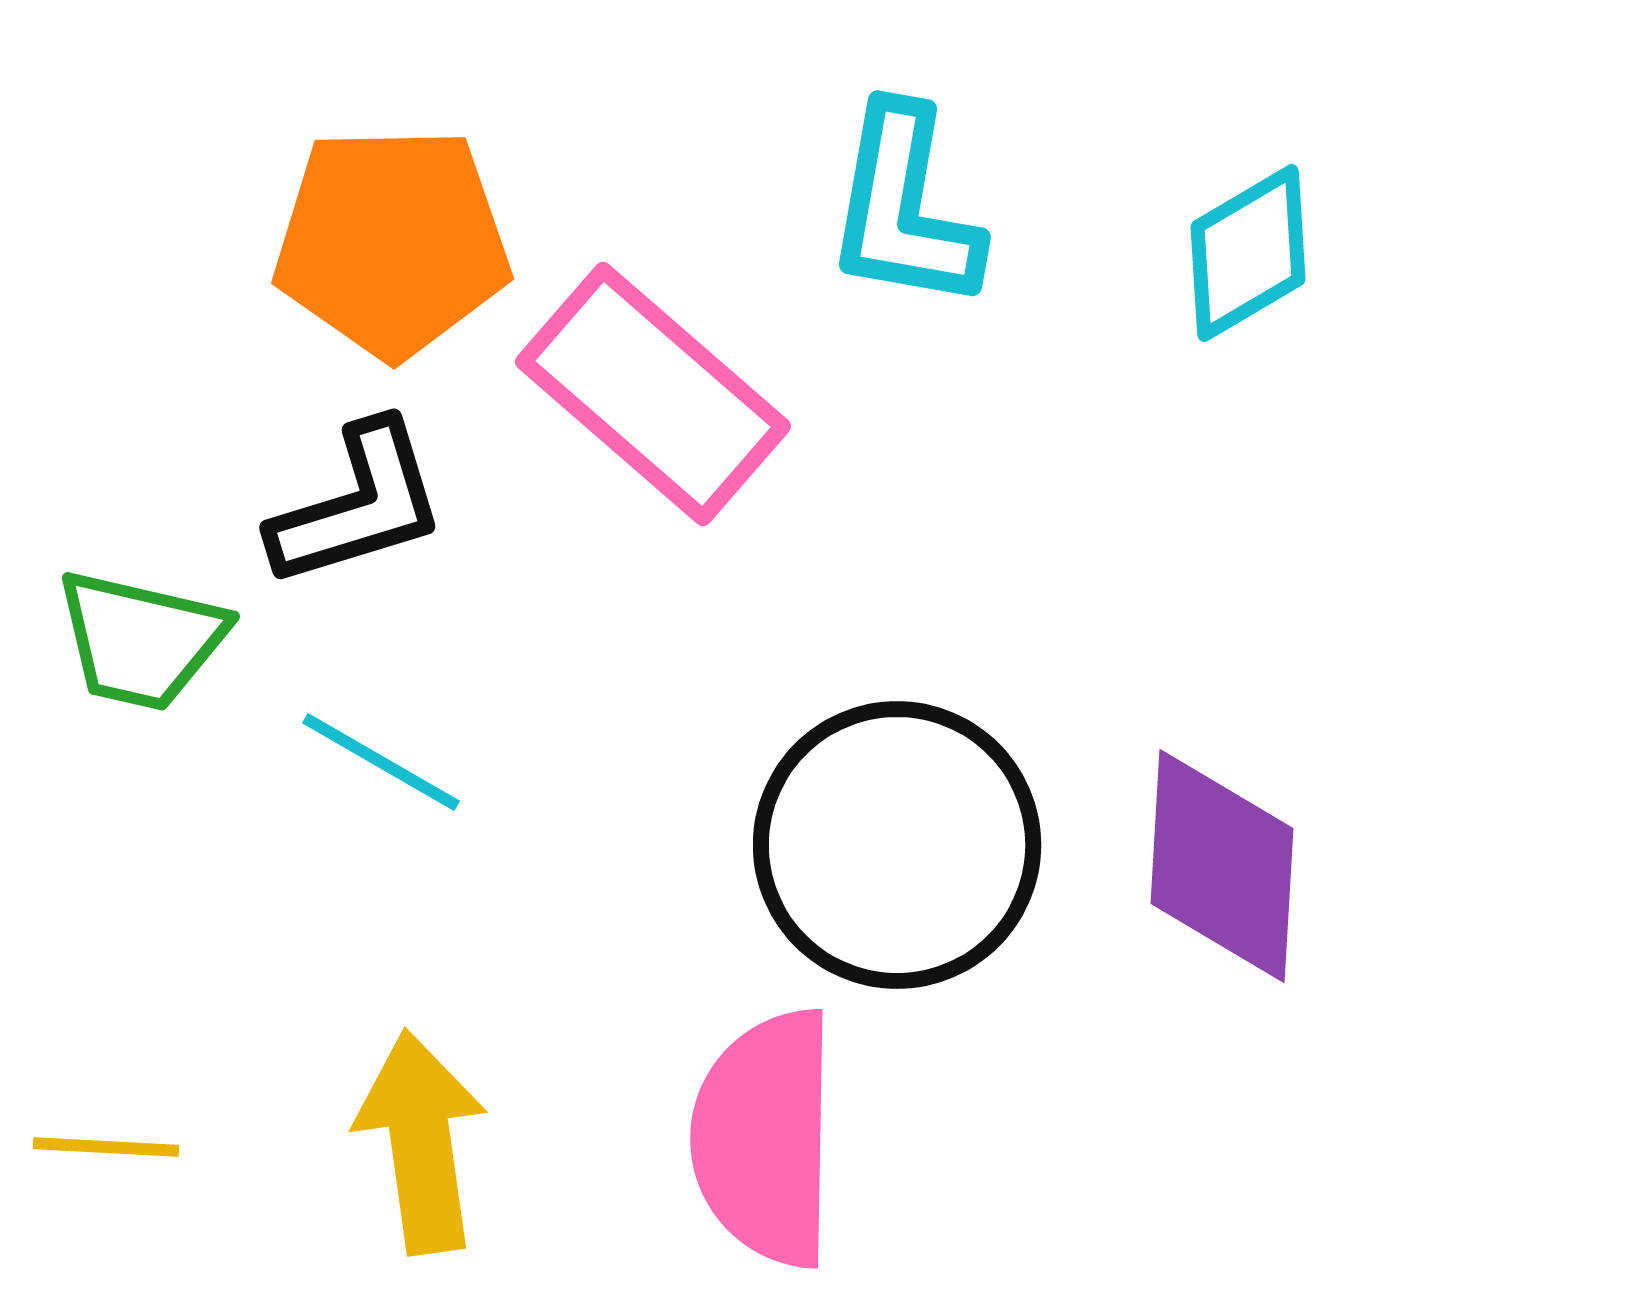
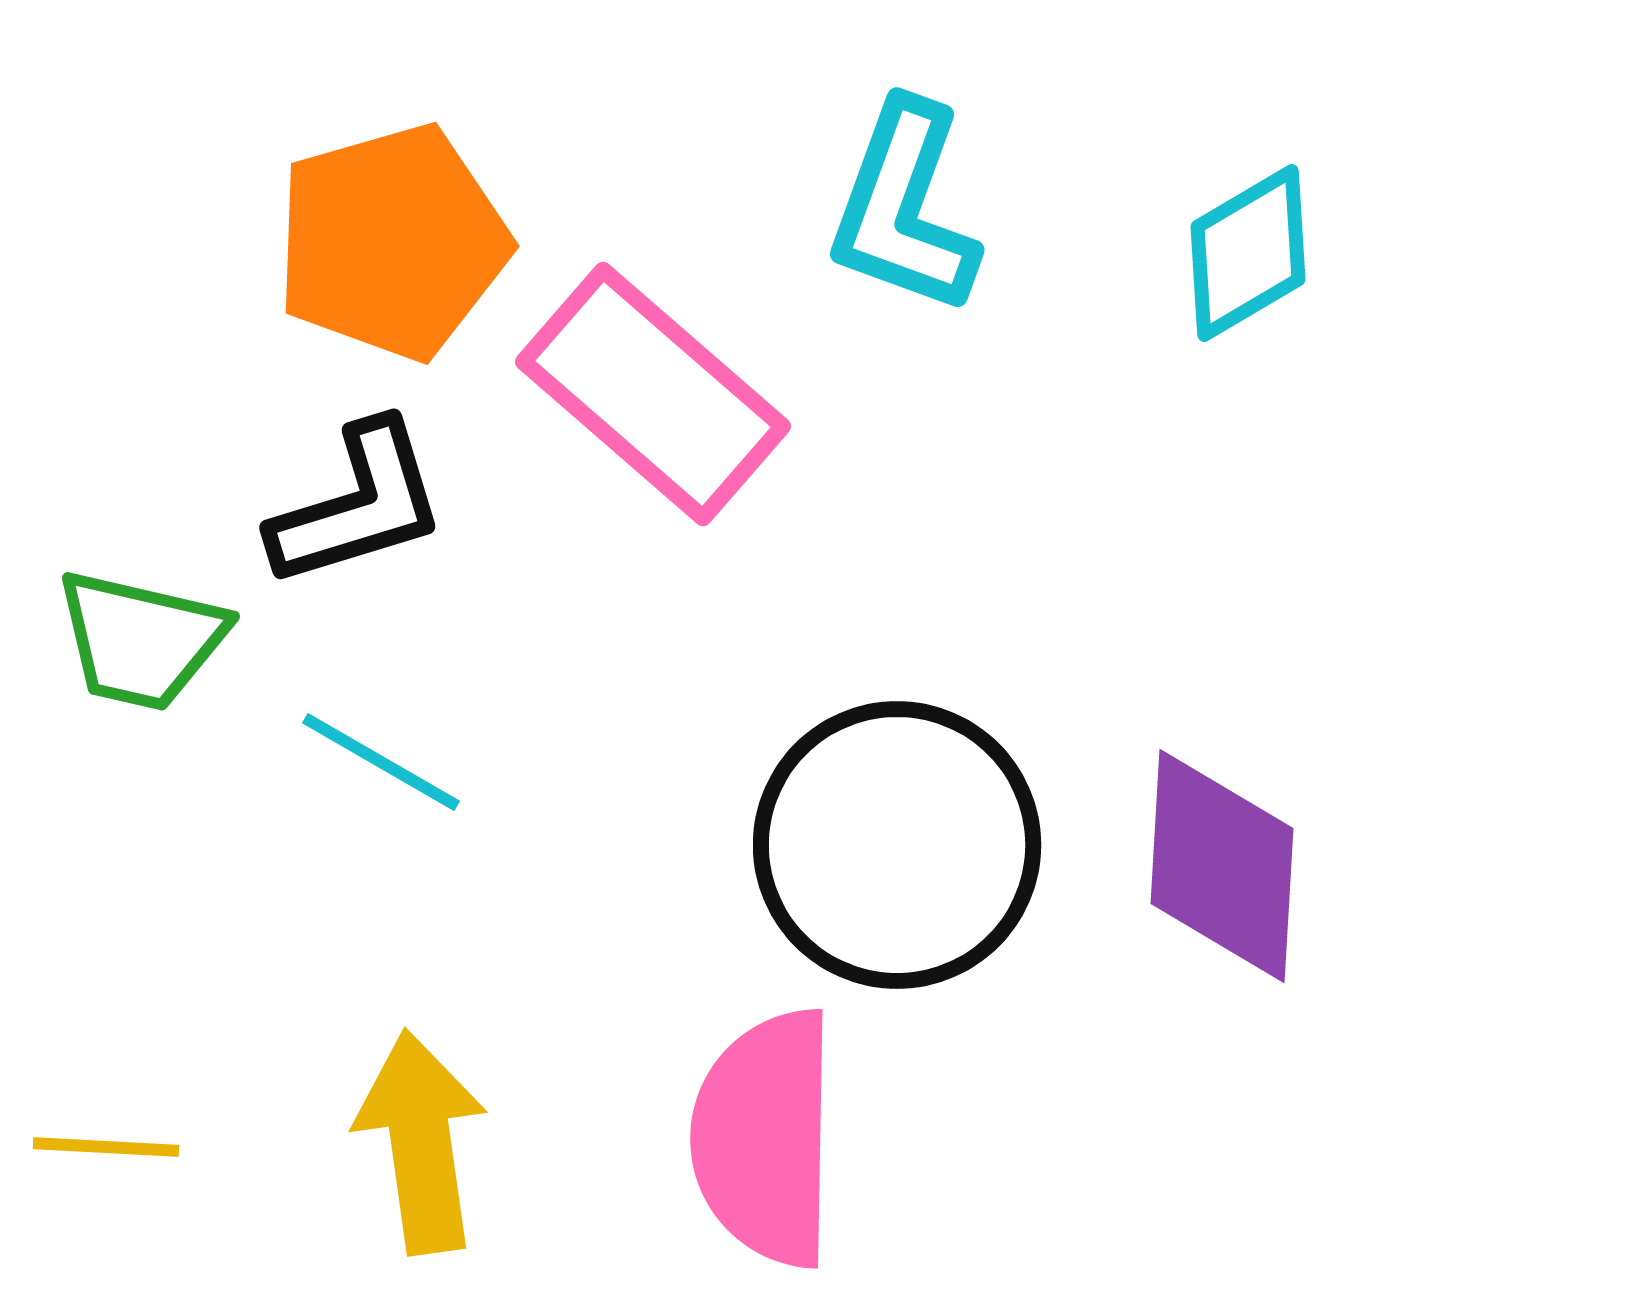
cyan L-shape: rotated 10 degrees clockwise
orange pentagon: rotated 15 degrees counterclockwise
